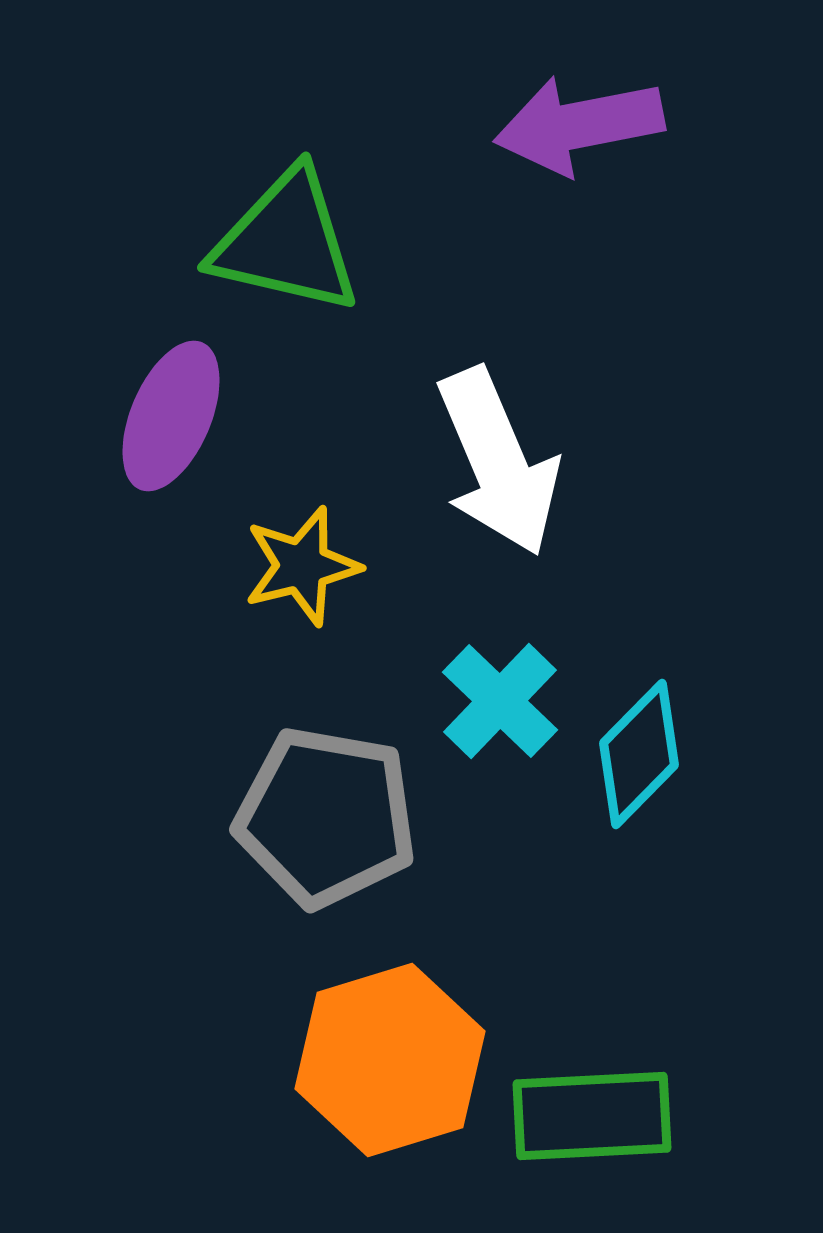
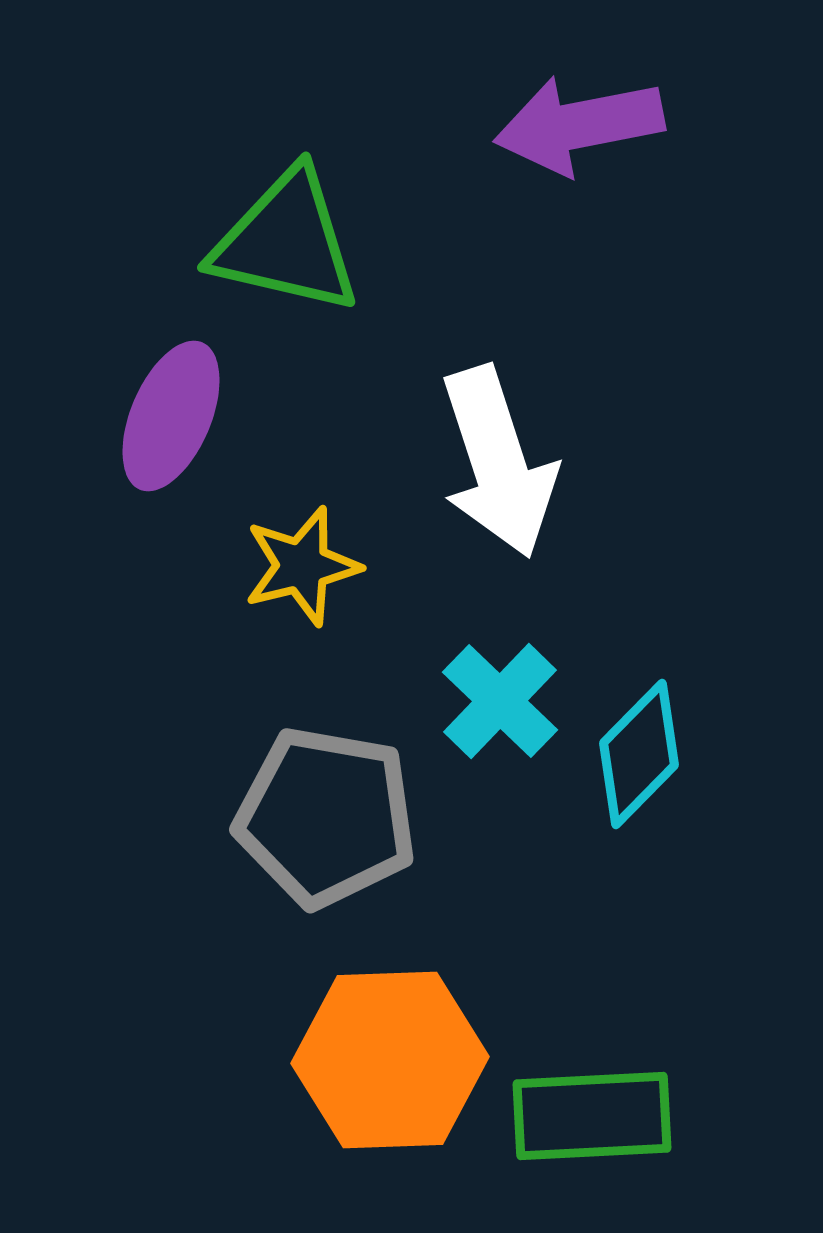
white arrow: rotated 5 degrees clockwise
orange hexagon: rotated 15 degrees clockwise
